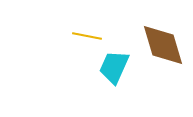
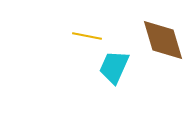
brown diamond: moved 5 px up
